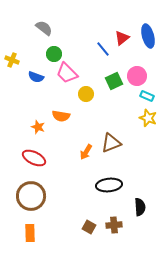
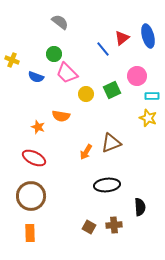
gray semicircle: moved 16 px right, 6 px up
green square: moved 2 px left, 9 px down
cyan rectangle: moved 5 px right; rotated 24 degrees counterclockwise
black ellipse: moved 2 px left
